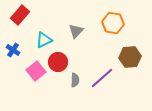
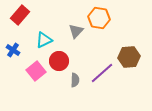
orange hexagon: moved 14 px left, 5 px up
brown hexagon: moved 1 px left
red circle: moved 1 px right, 1 px up
purple line: moved 5 px up
